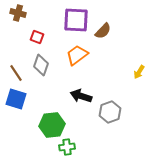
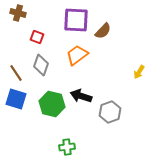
green hexagon: moved 21 px up; rotated 20 degrees clockwise
